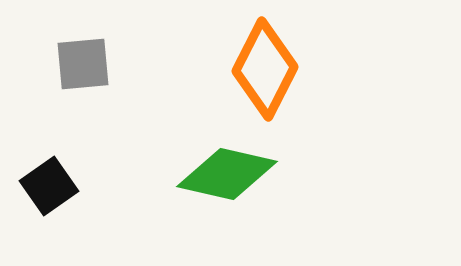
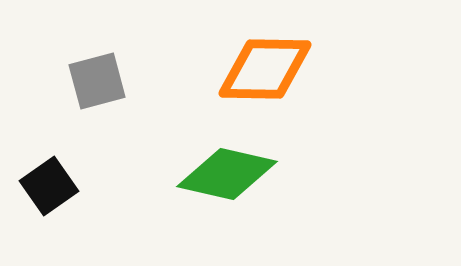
gray square: moved 14 px right, 17 px down; rotated 10 degrees counterclockwise
orange diamond: rotated 64 degrees clockwise
